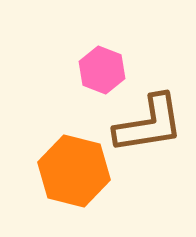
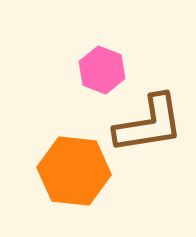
orange hexagon: rotated 8 degrees counterclockwise
